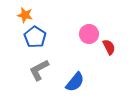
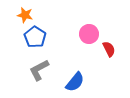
red semicircle: moved 2 px down
